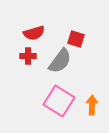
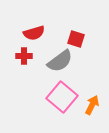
red cross: moved 4 px left
gray semicircle: rotated 16 degrees clockwise
pink square: moved 3 px right, 4 px up; rotated 8 degrees clockwise
orange arrow: rotated 24 degrees clockwise
